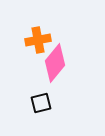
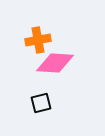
pink diamond: rotated 54 degrees clockwise
